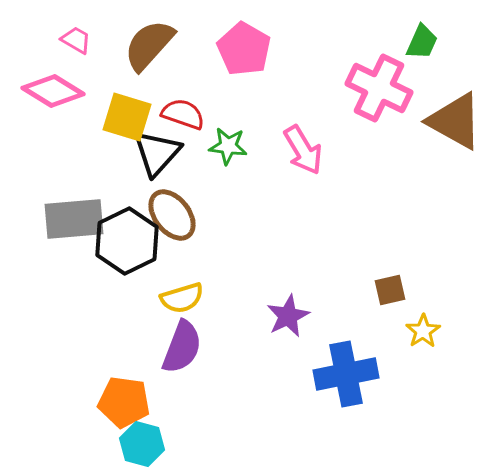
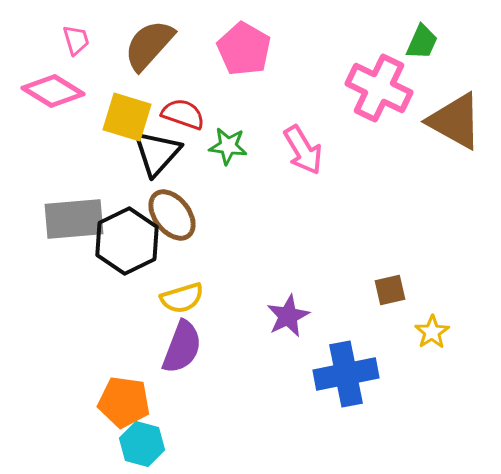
pink trapezoid: rotated 44 degrees clockwise
yellow star: moved 9 px right, 1 px down
